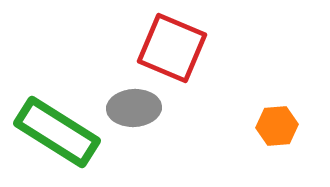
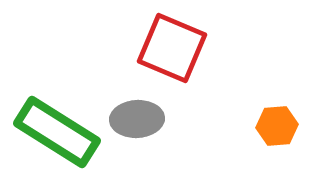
gray ellipse: moved 3 px right, 11 px down
